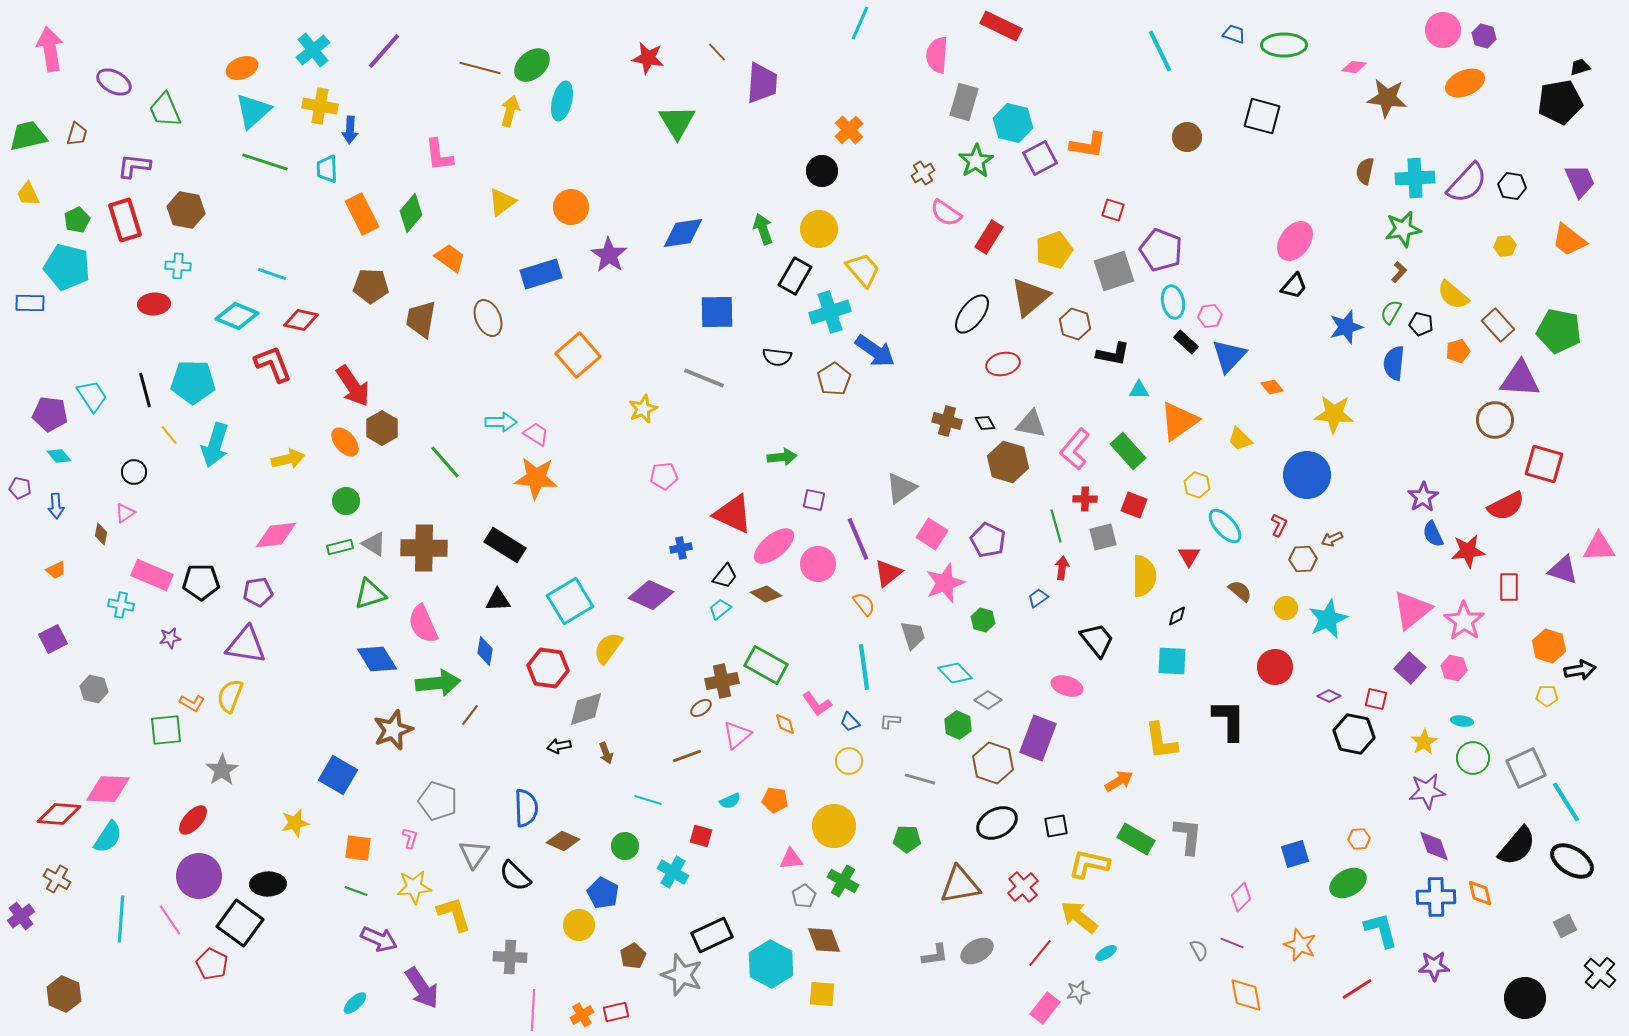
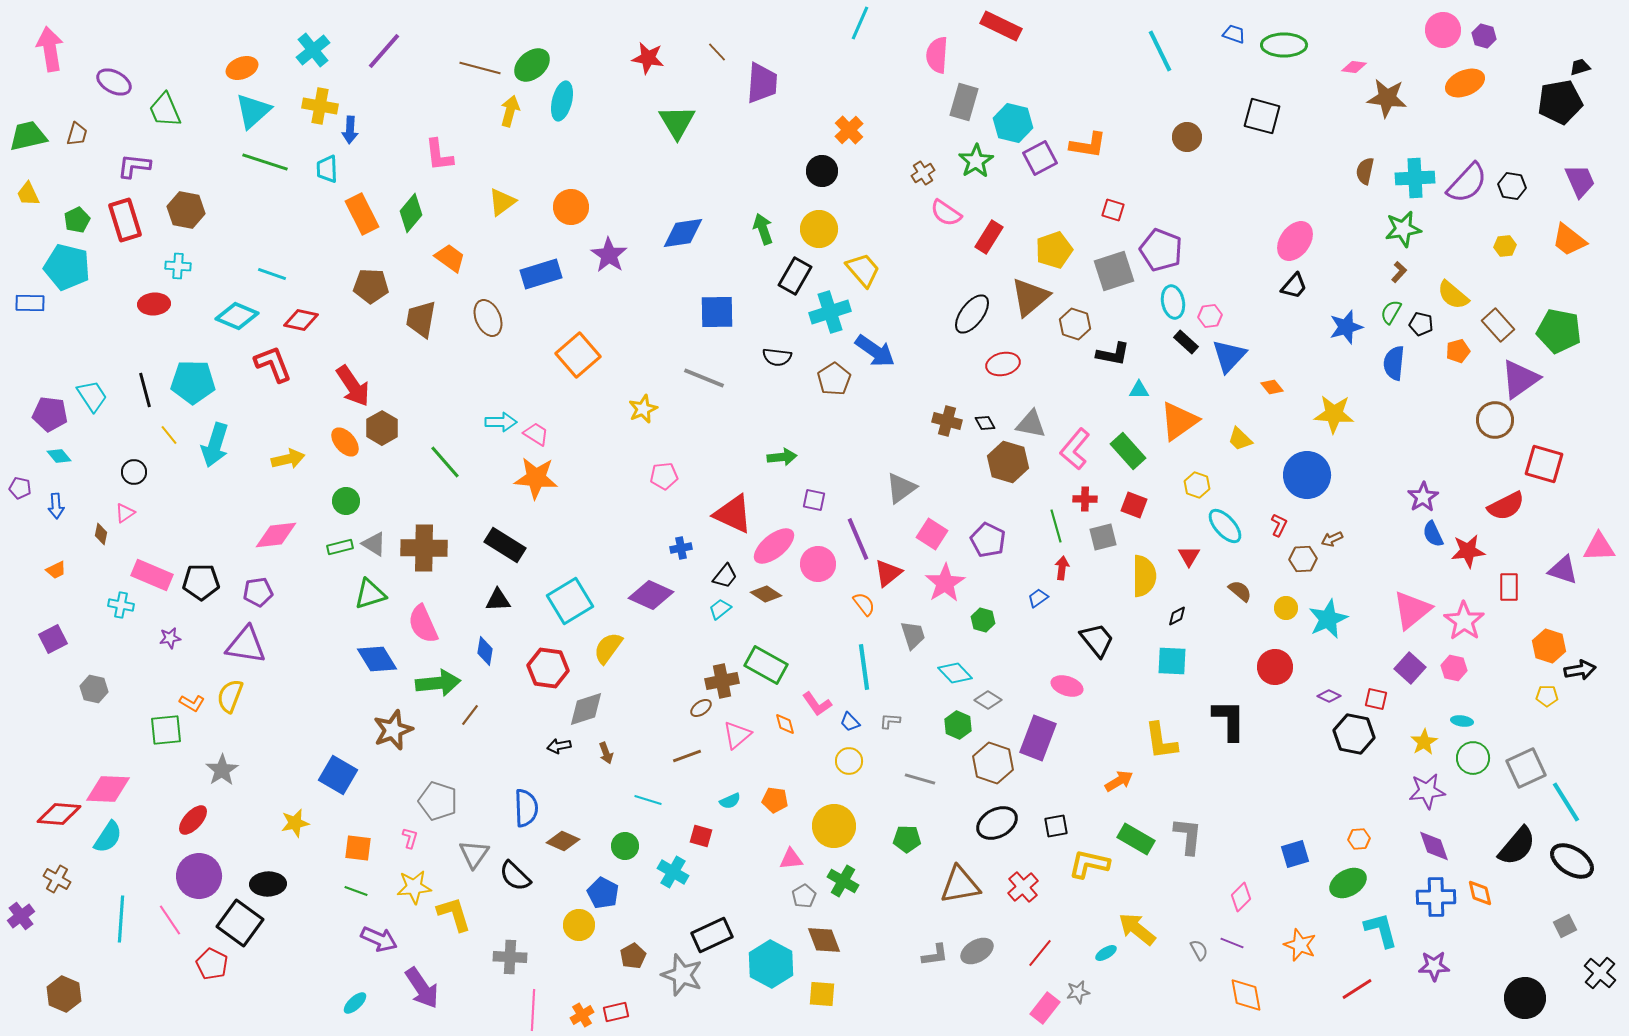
purple triangle at (1520, 379): rotated 39 degrees counterclockwise
pink star at (945, 583): rotated 12 degrees counterclockwise
yellow arrow at (1079, 917): moved 58 px right, 12 px down
